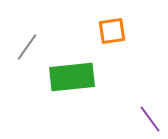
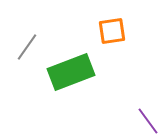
green rectangle: moved 1 px left, 5 px up; rotated 15 degrees counterclockwise
purple line: moved 2 px left, 2 px down
